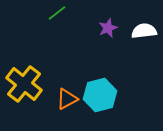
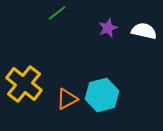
white semicircle: rotated 20 degrees clockwise
cyan hexagon: moved 2 px right
